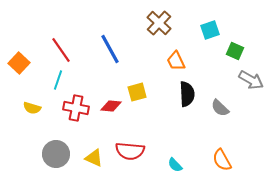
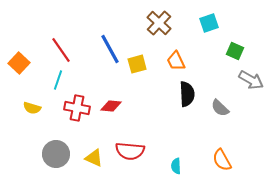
cyan square: moved 1 px left, 7 px up
yellow square: moved 28 px up
red cross: moved 1 px right
cyan semicircle: moved 1 px right, 1 px down; rotated 42 degrees clockwise
